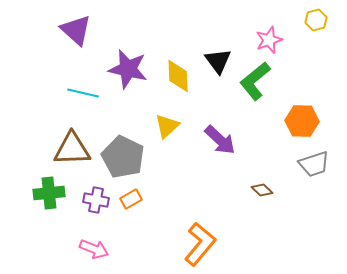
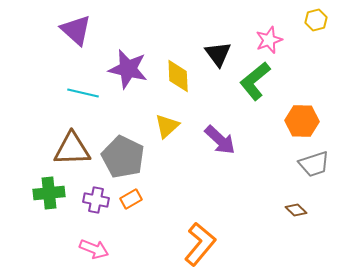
black triangle: moved 7 px up
brown diamond: moved 34 px right, 20 px down
